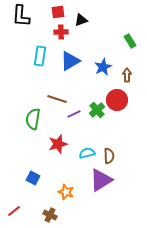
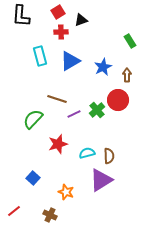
red square: rotated 24 degrees counterclockwise
cyan rectangle: rotated 24 degrees counterclockwise
red circle: moved 1 px right
green semicircle: rotated 35 degrees clockwise
blue square: rotated 16 degrees clockwise
